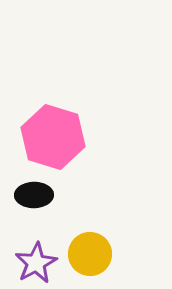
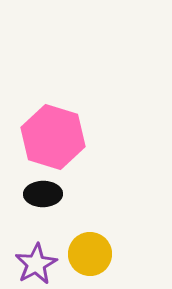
black ellipse: moved 9 px right, 1 px up
purple star: moved 1 px down
